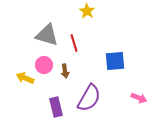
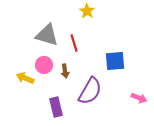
purple semicircle: moved 1 px right, 7 px up
